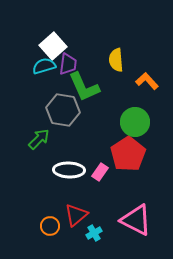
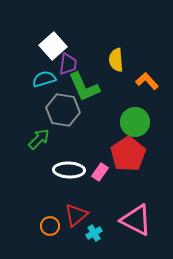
cyan semicircle: moved 13 px down
